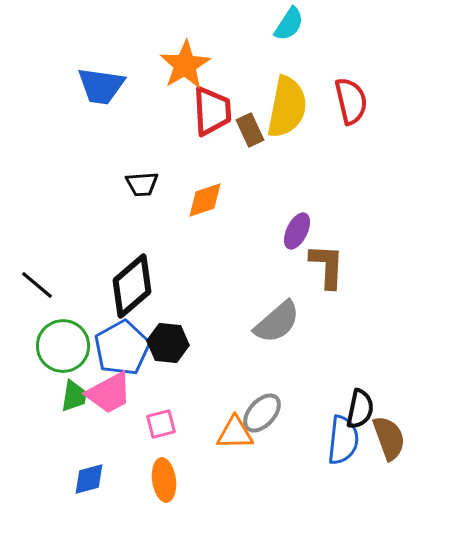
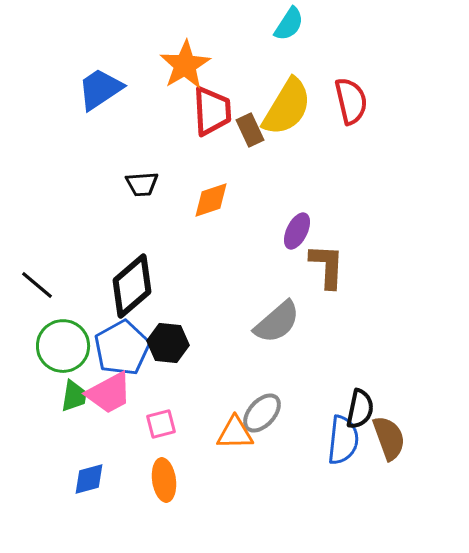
blue trapezoid: moved 1 px left, 3 px down; rotated 138 degrees clockwise
yellow semicircle: rotated 20 degrees clockwise
orange diamond: moved 6 px right
